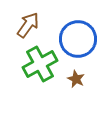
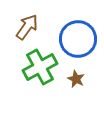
brown arrow: moved 1 px left, 2 px down
green cross: moved 3 px down
